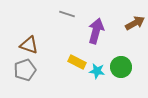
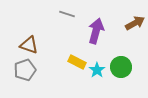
cyan star: moved 1 px up; rotated 28 degrees clockwise
